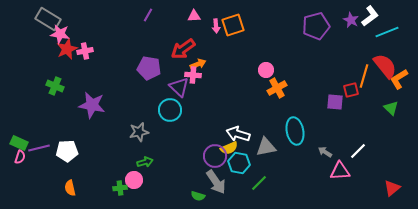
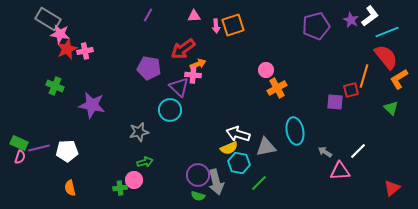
red semicircle at (385, 66): moved 1 px right, 9 px up
purple circle at (215, 156): moved 17 px left, 19 px down
gray arrow at (216, 182): rotated 20 degrees clockwise
